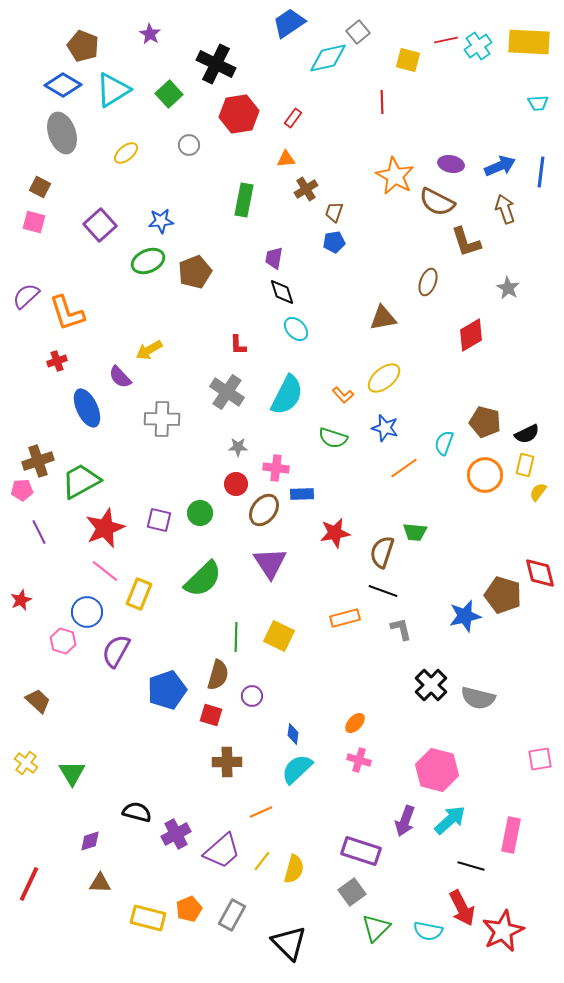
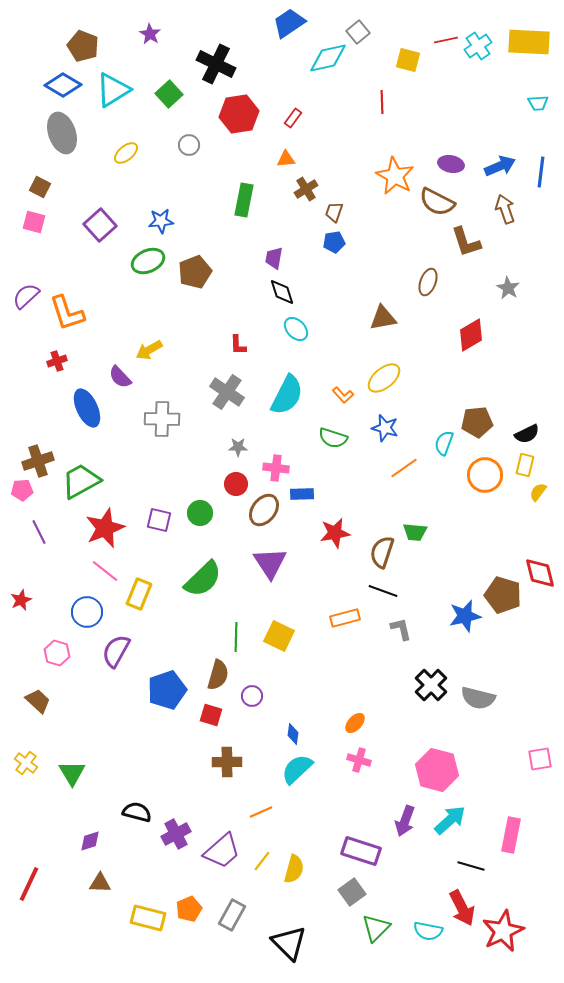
brown pentagon at (485, 422): moved 8 px left; rotated 20 degrees counterclockwise
pink hexagon at (63, 641): moved 6 px left, 12 px down
